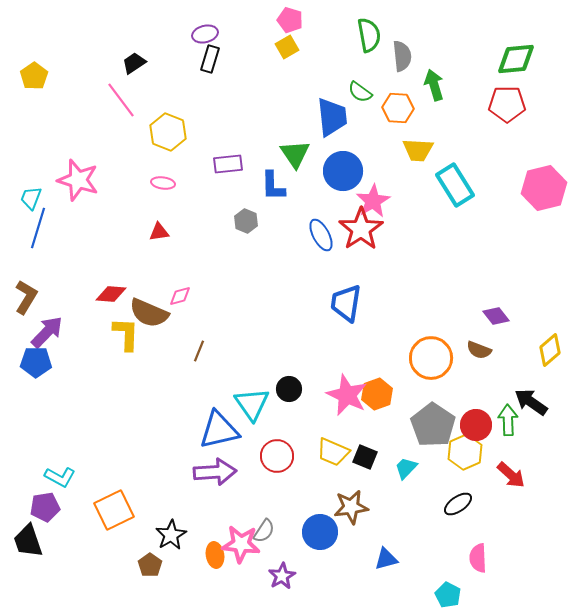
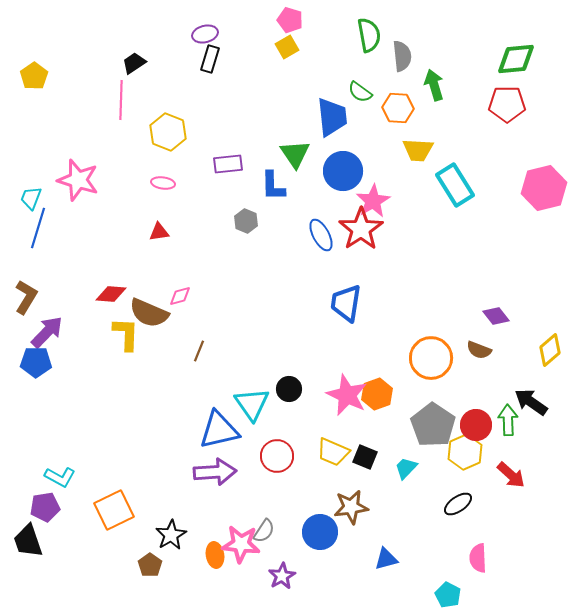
pink line at (121, 100): rotated 39 degrees clockwise
